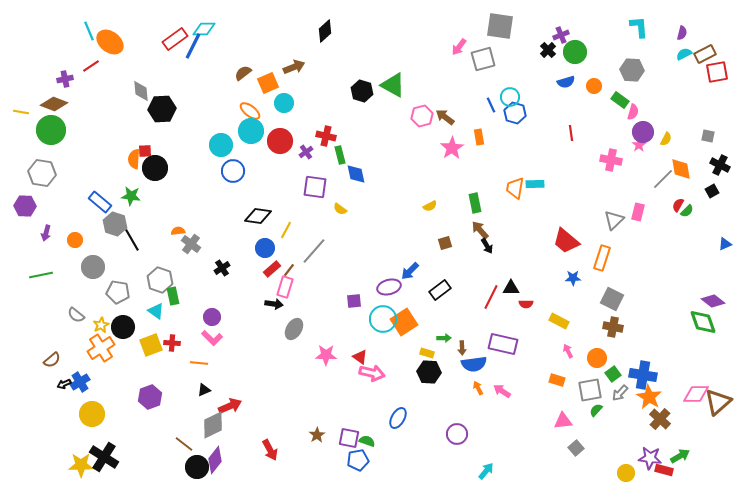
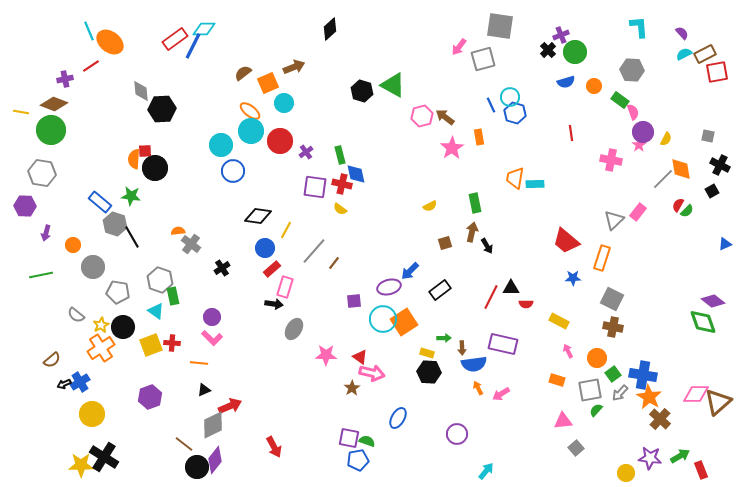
black diamond at (325, 31): moved 5 px right, 2 px up
purple semicircle at (682, 33): rotated 56 degrees counterclockwise
pink semicircle at (633, 112): rotated 35 degrees counterclockwise
red cross at (326, 136): moved 16 px right, 48 px down
orange trapezoid at (515, 188): moved 10 px up
pink rectangle at (638, 212): rotated 24 degrees clockwise
brown arrow at (480, 230): moved 8 px left, 2 px down; rotated 54 degrees clockwise
orange circle at (75, 240): moved 2 px left, 5 px down
black line at (132, 240): moved 3 px up
brown line at (289, 270): moved 45 px right, 7 px up
pink arrow at (502, 391): moved 1 px left, 3 px down; rotated 66 degrees counterclockwise
brown star at (317, 435): moved 35 px right, 47 px up
red arrow at (270, 450): moved 4 px right, 3 px up
red rectangle at (664, 470): moved 37 px right; rotated 54 degrees clockwise
